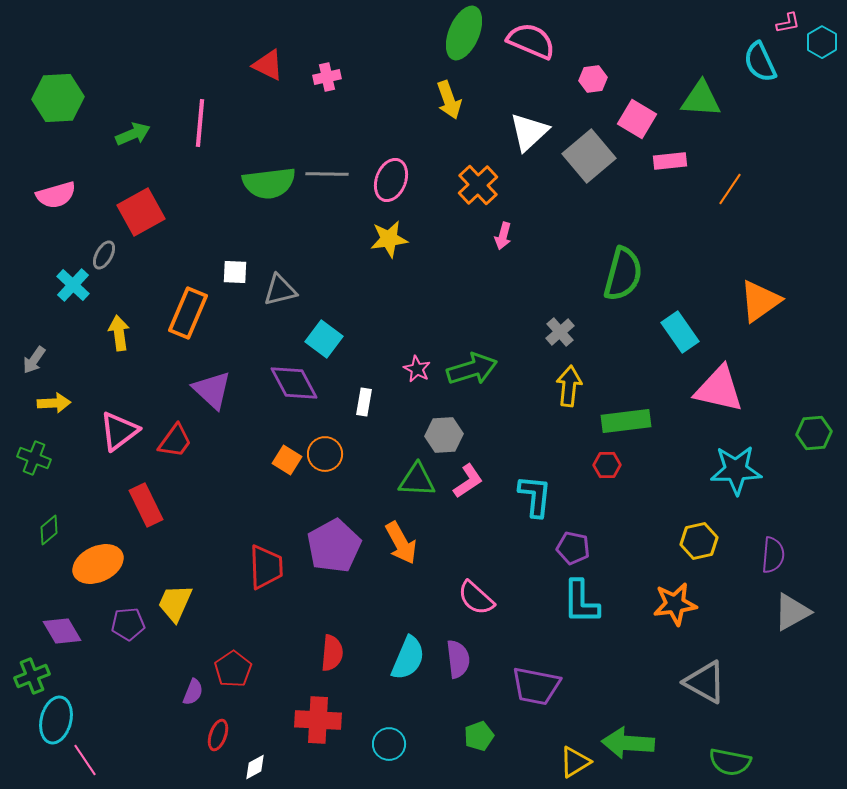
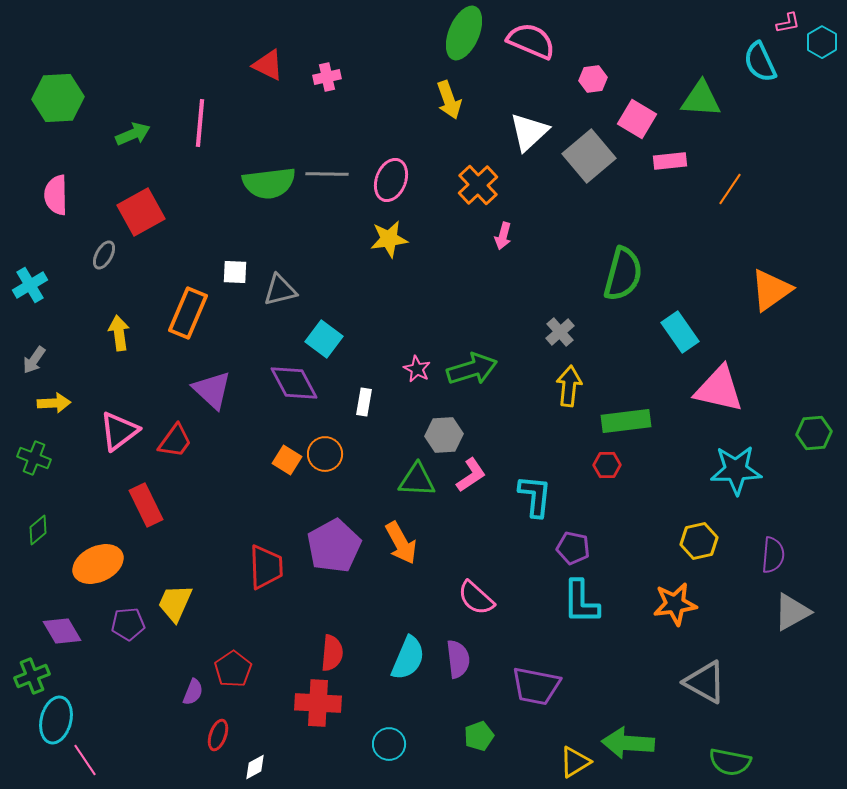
pink semicircle at (56, 195): rotated 105 degrees clockwise
cyan cross at (73, 285): moved 43 px left; rotated 16 degrees clockwise
orange triangle at (760, 301): moved 11 px right, 11 px up
pink L-shape at (468, 481): moved 3 px right, 6 px up
green diamond at (49, 530): moved 11 px left
red cross at (318, 720): moved 17 px up
